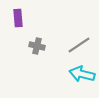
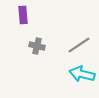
purple rectangle: moved 5 px right, 3 px up
